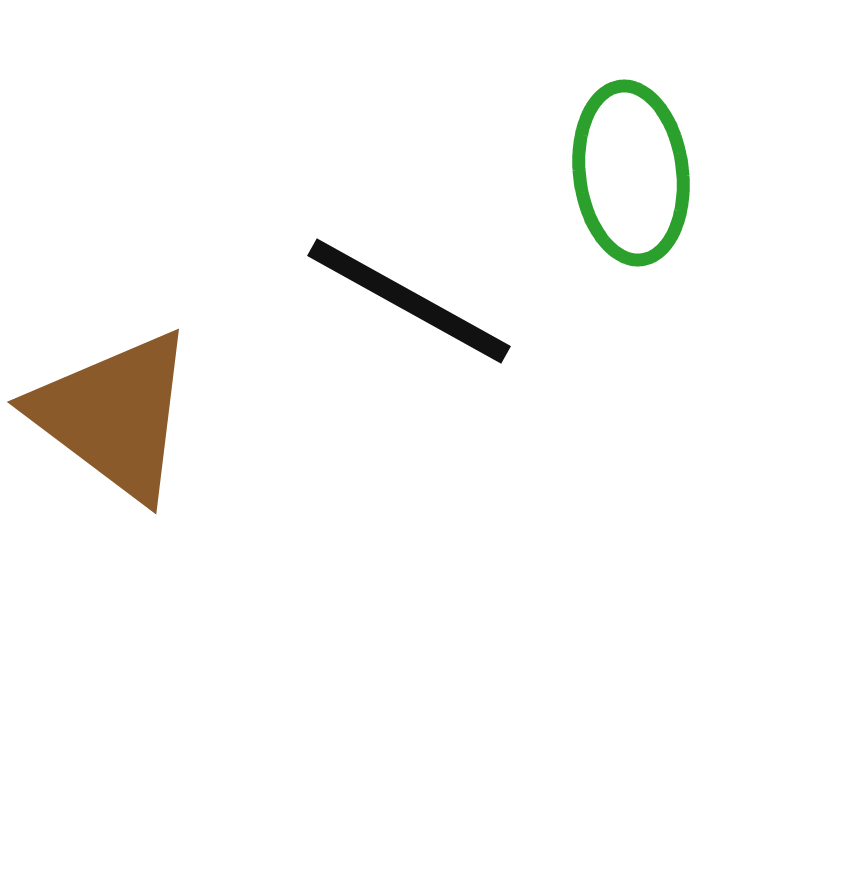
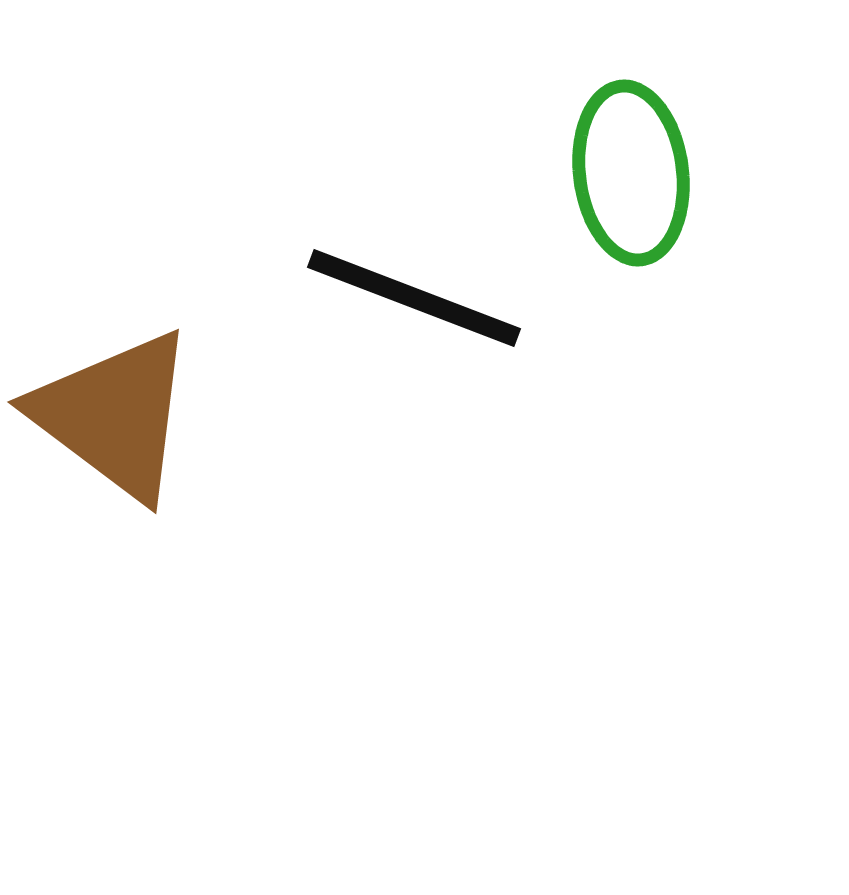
black line: moved 5 px right, 3 px up; rotated 8 degrees counterclockwise
